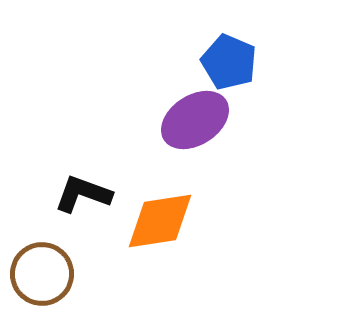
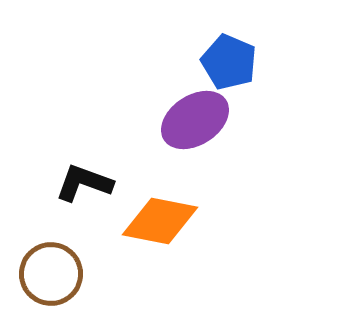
black L-shape: moved 1 px right, 11 px up
orange diamond: rotated 20 degrees clockwise
brown circle: moved 9 px right
